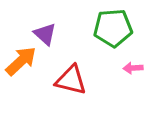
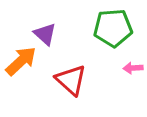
red triangle: rotated 28 degrees clockwise
